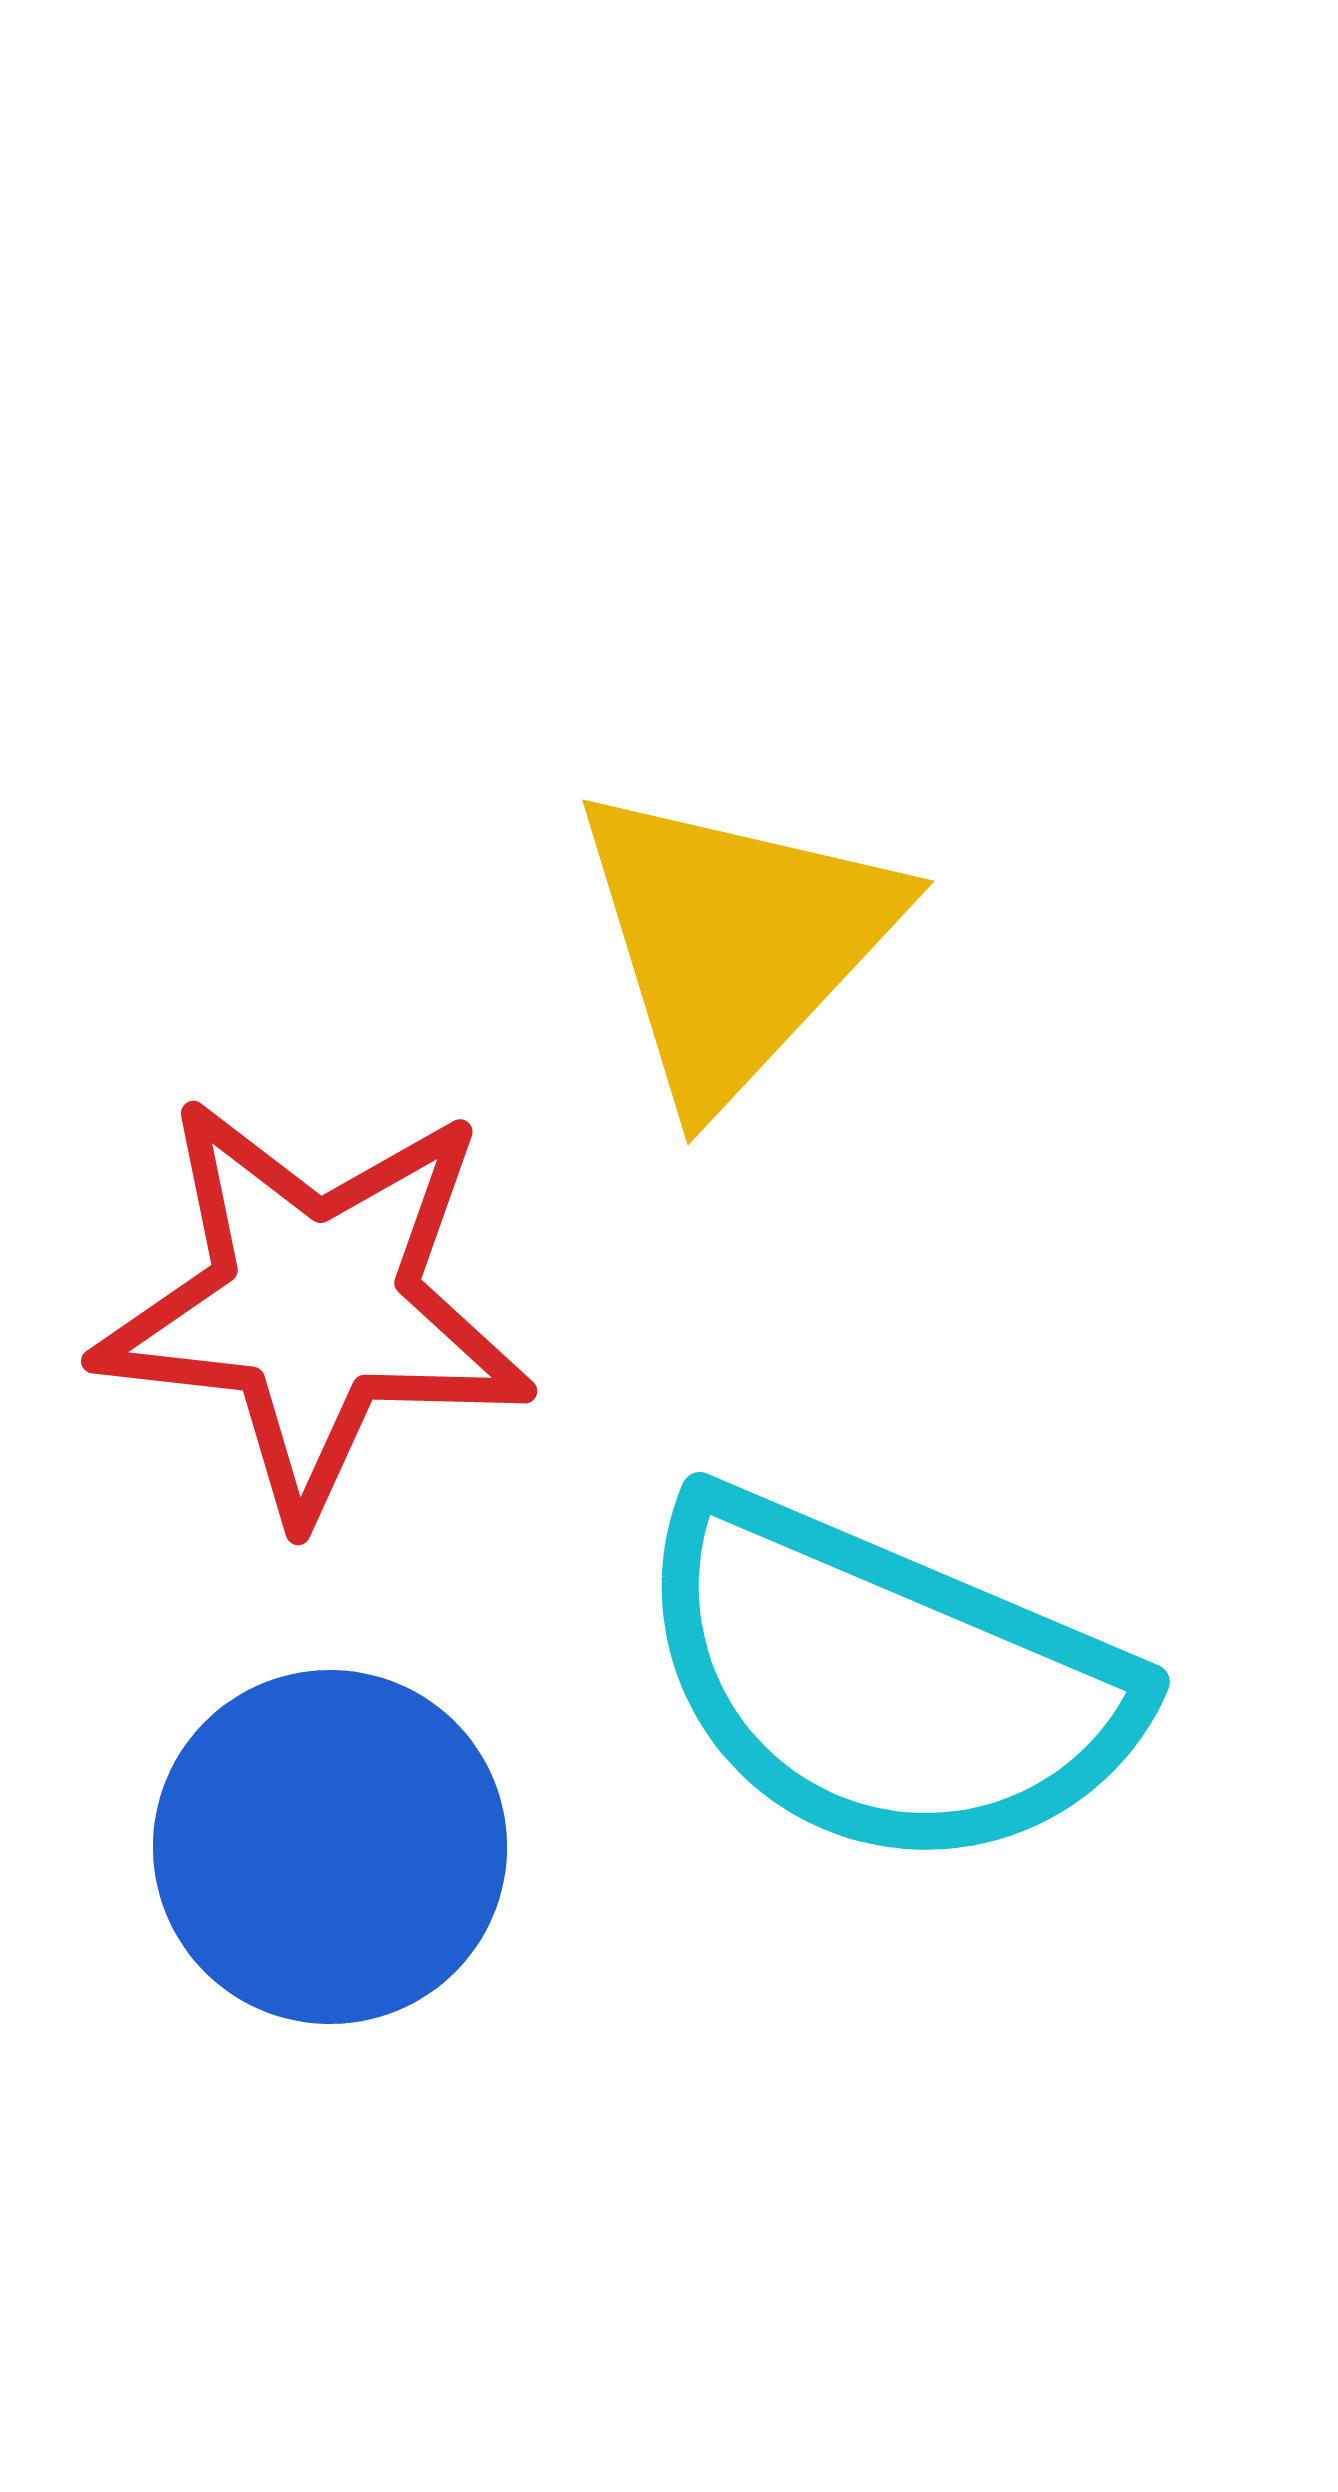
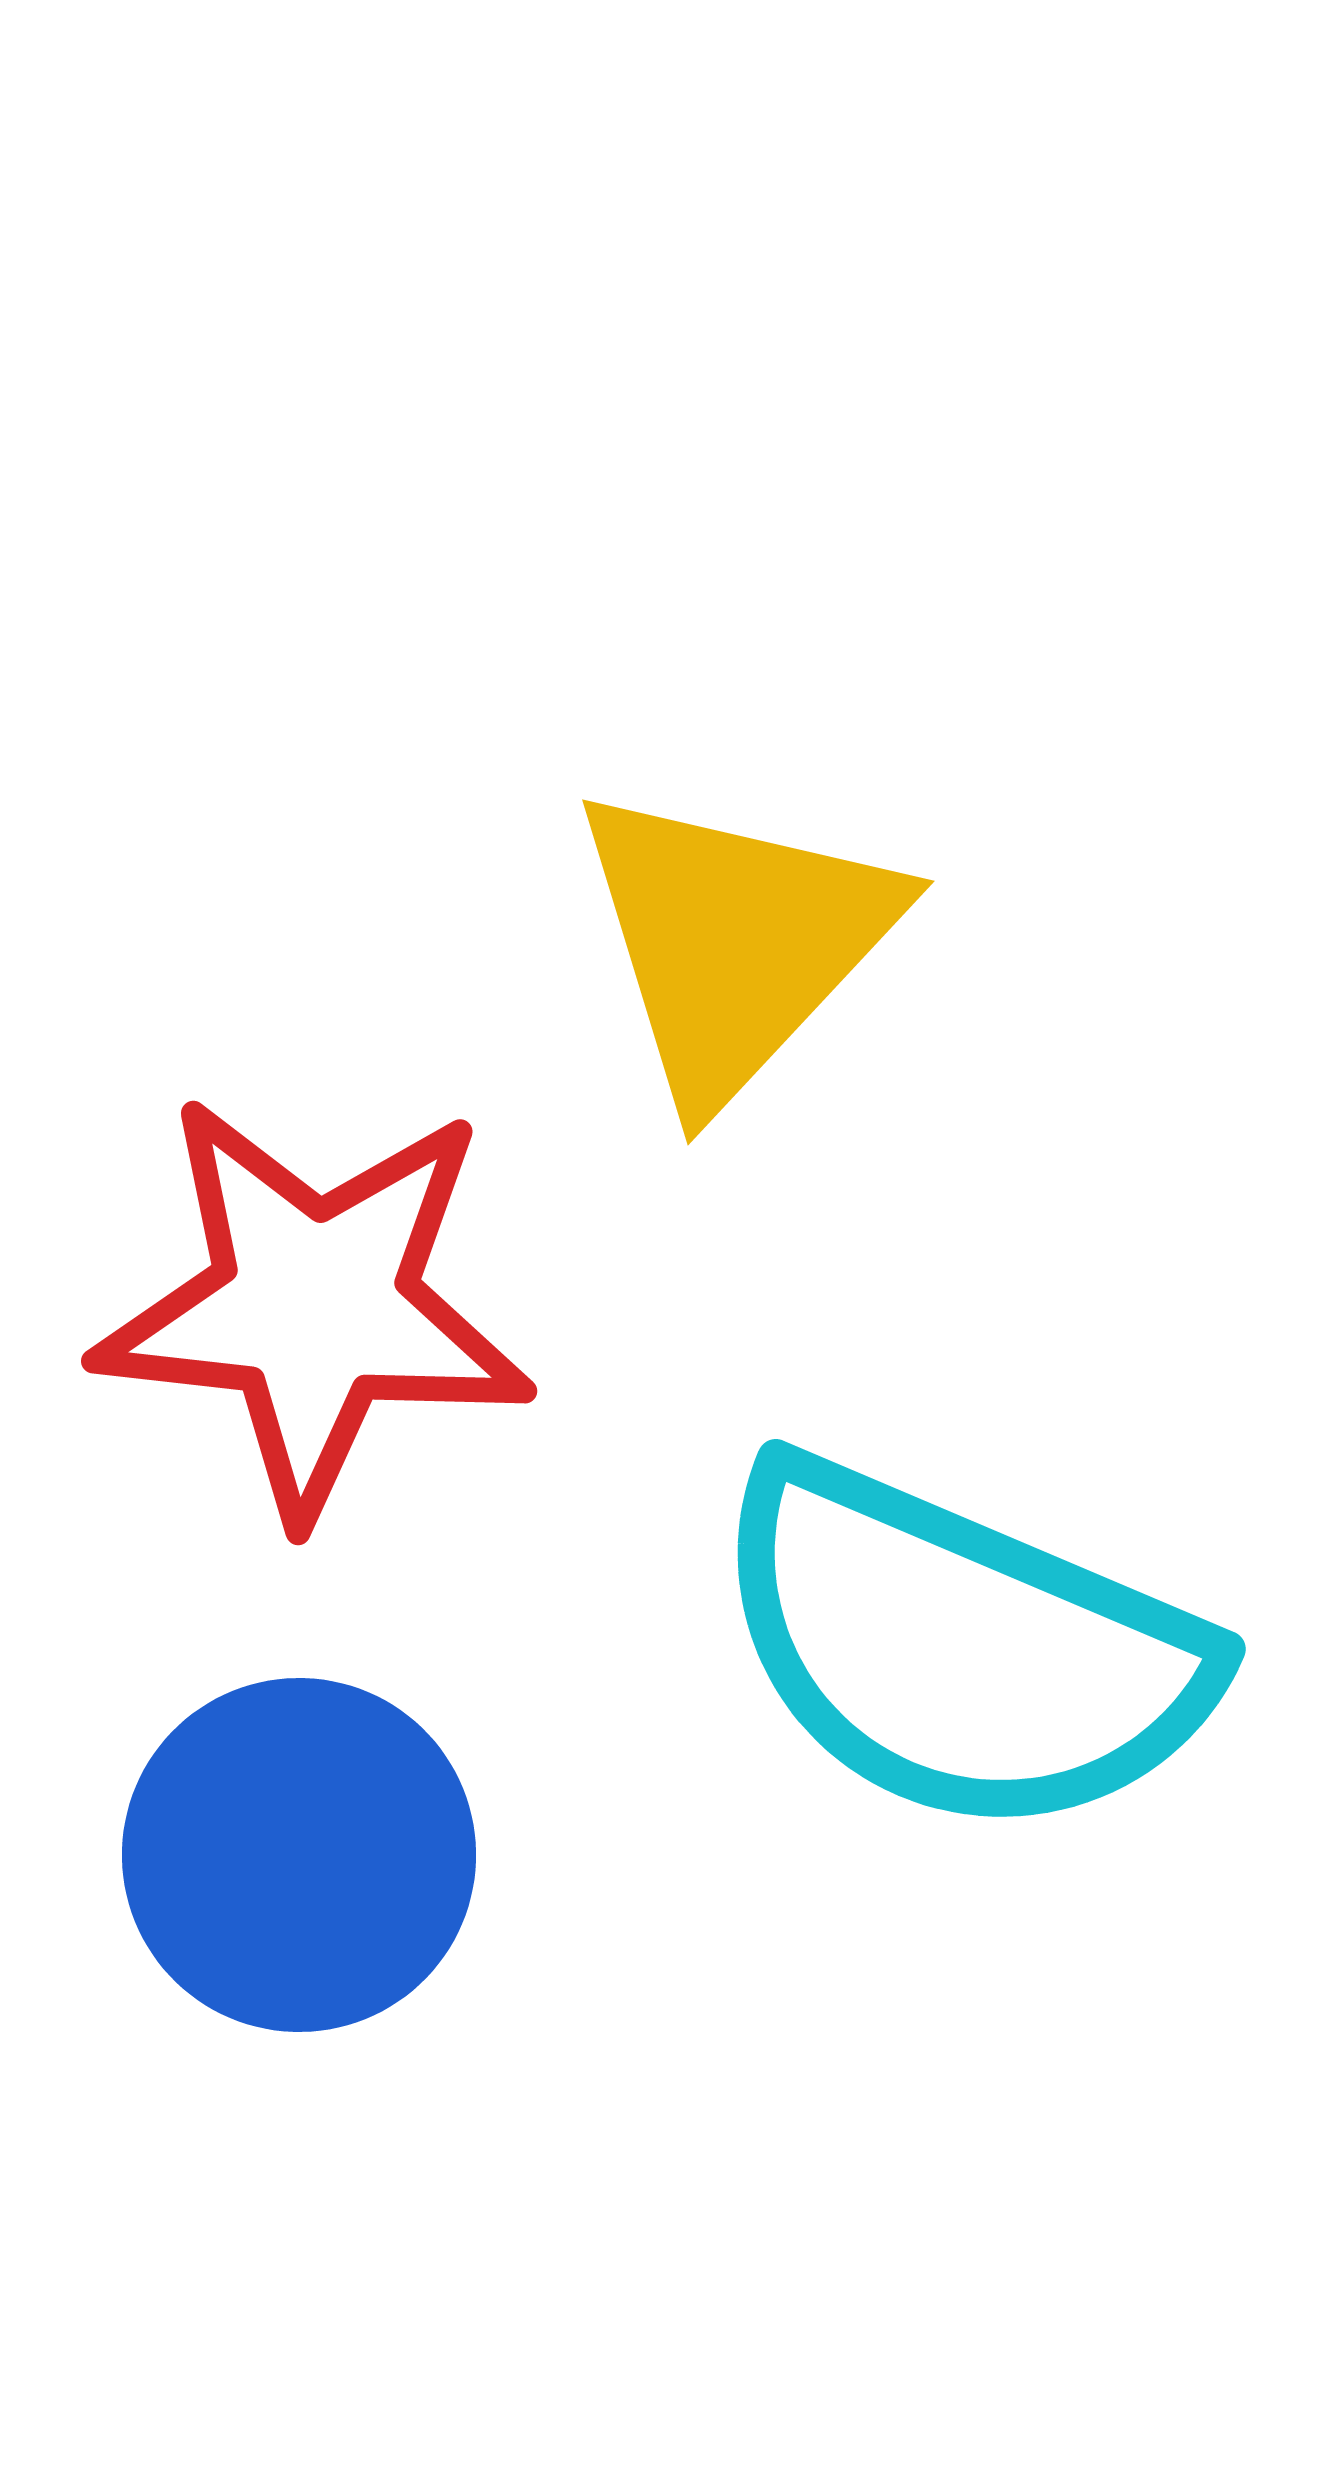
cyan semicircle: moved 76 px right, 33 px up
blue circle: moved 31 px left, 8 px down
